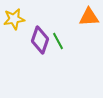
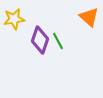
orange triangle: rotated 45 degrees clockwise
